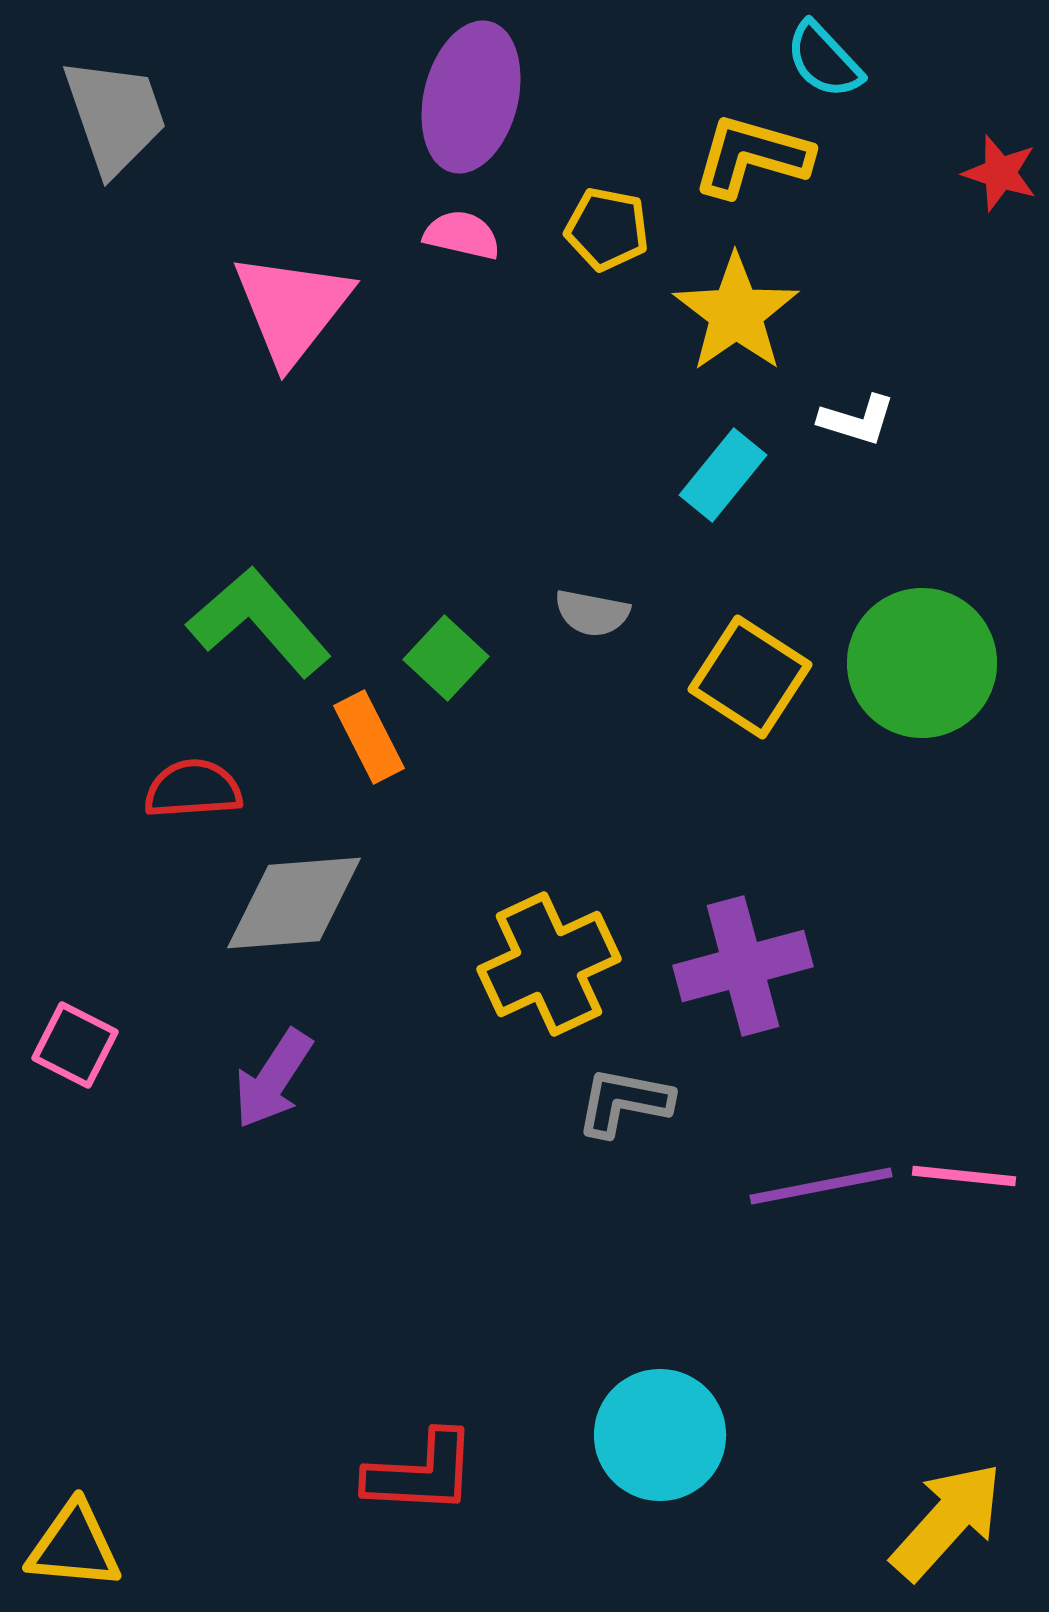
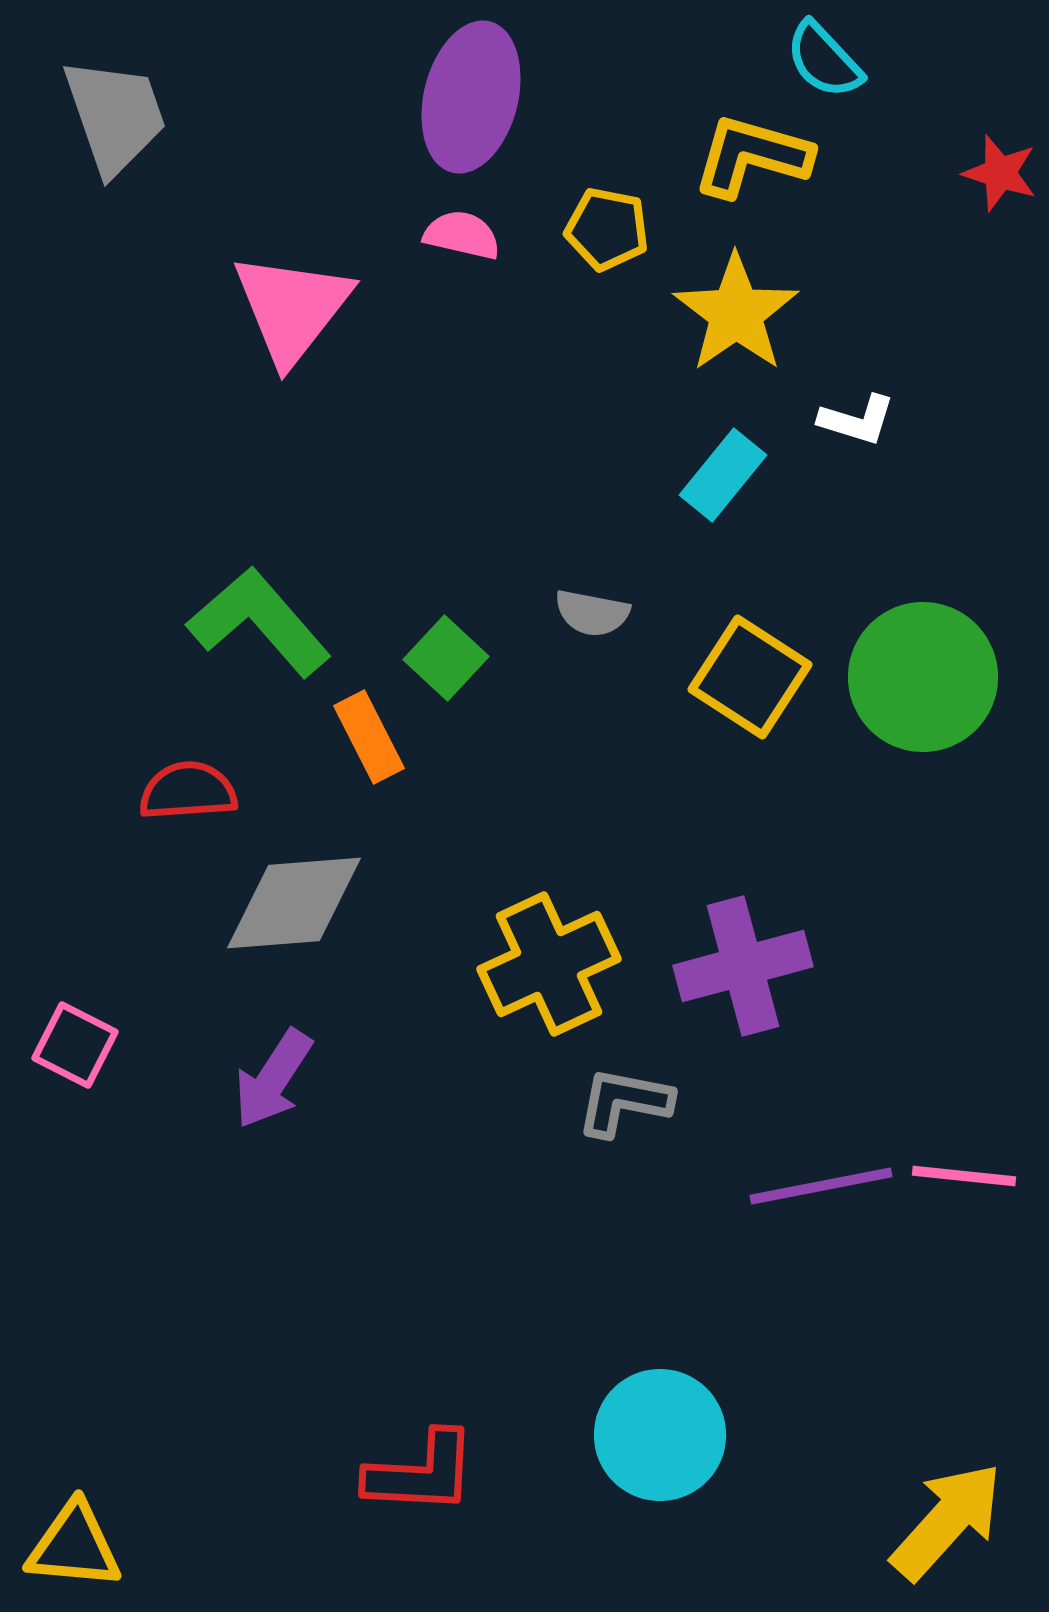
green circle: moved 1 px right, 14 px down
red semicircle: moved 5 px left, 2 px down
